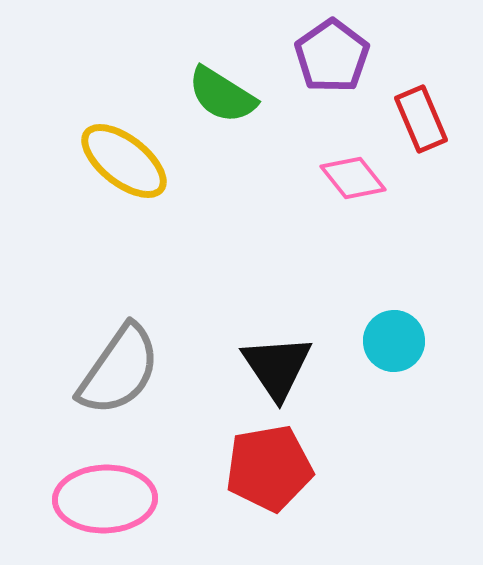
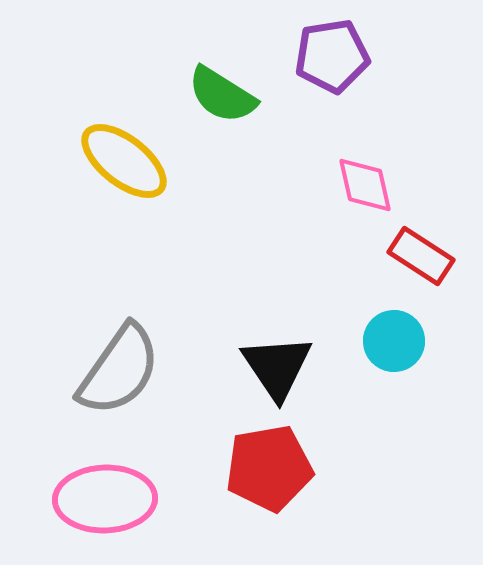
purple pentagon: rotated 26 degrees clockwise
red rectangle: moved 137 px down; rotated 34 degrees counterclockwise
pink diamond: moved 12 px right, 7 px down; rotated 26 degrees clockwise
